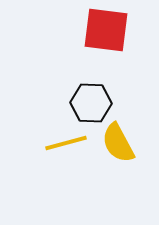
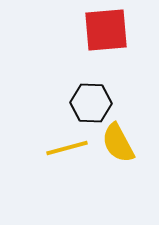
red square: rotated 12 degrees counterclockwise
yellow line: moved 1 px right, 5 px down
